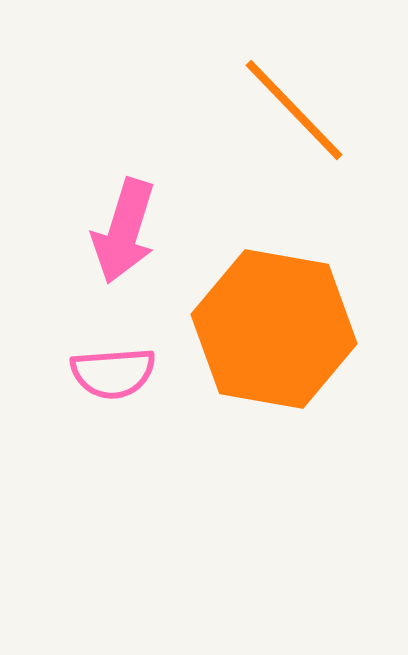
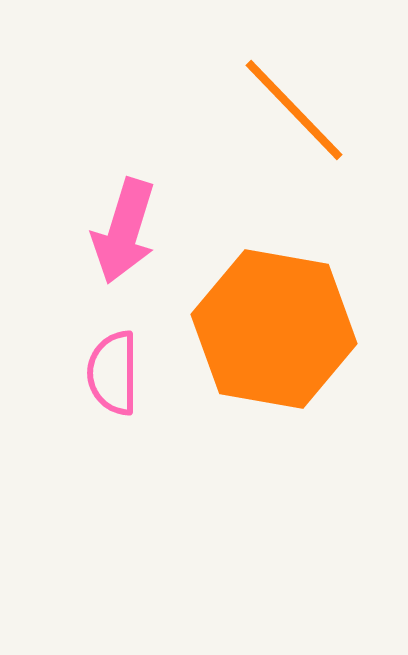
pink semicircle: rotated 94 degrees clockwise
